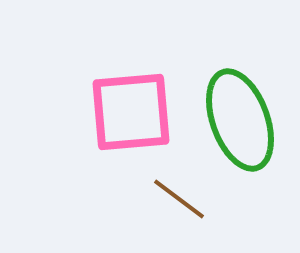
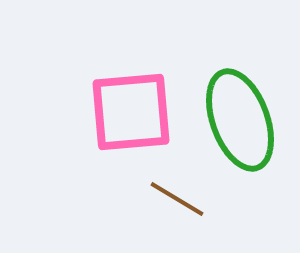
brown line: moved 2 px left; rotated 6 degrees counterclockwise
